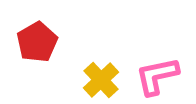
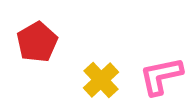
pink L-shape: moved 4 px right
